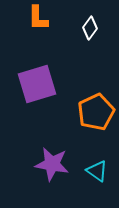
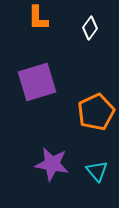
purple square: moved 2 px up
cyan triangle: rotated 15 degrees clockwise
